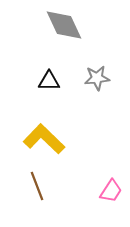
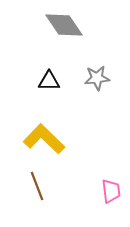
gray diamond: rotated 9 degrees counterclockwise
pink trapezoid: rotated 40 degrees counterclockwise
